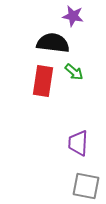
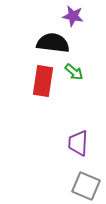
gray square: rotated 12 degrees clockwise
